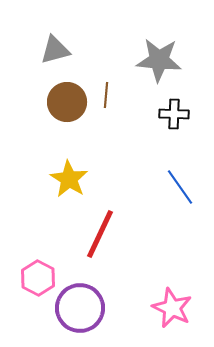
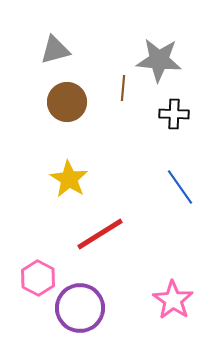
brown line: moved 17 px right, 7 px up
red line: rotated 33 degrees clockwise
pink star: moved 1 px right, 8 px up; rotated 9 degrees clockwise
